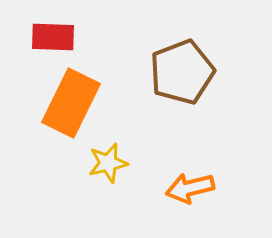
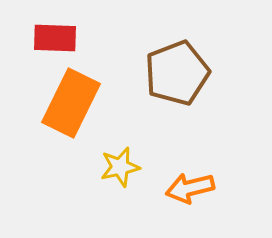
red rectangle: moved 2 px right, 1 px down
brown pentagon: moved 5 px left, 1 px down
yellow star: moved 12 px right, 4 px down
